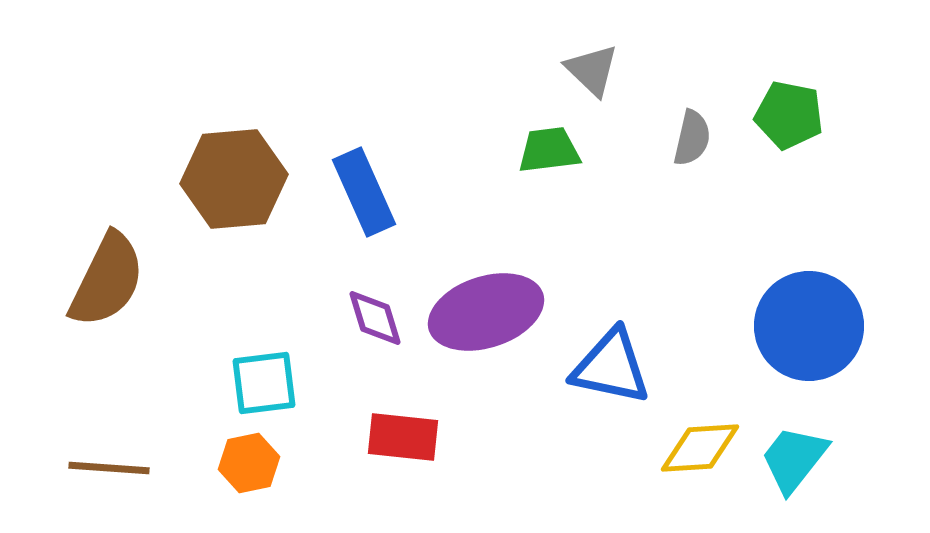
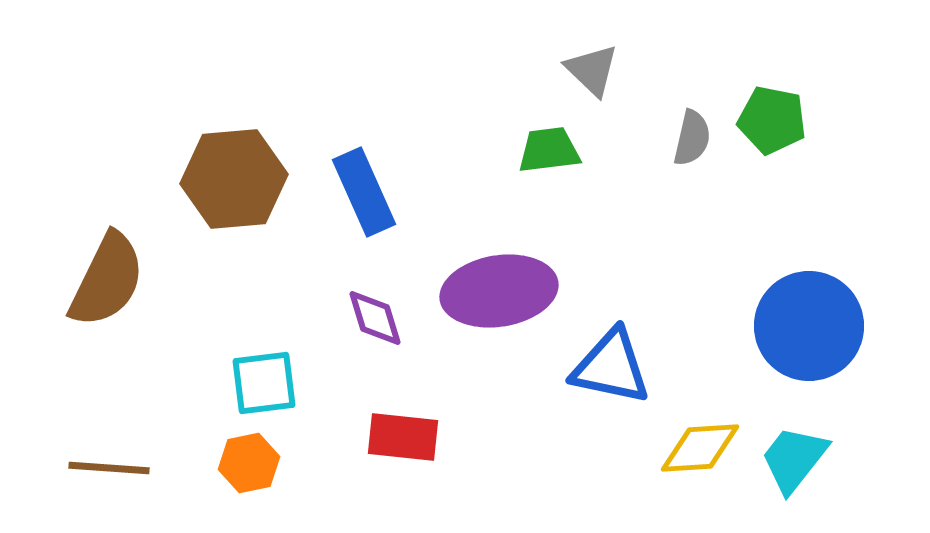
green pentagon: moved 17 px left, 5 px down
purple ellipse: moved 13 px right, 21 px up; rotated 9 degrees clockwise
